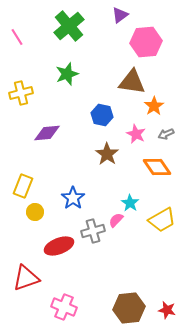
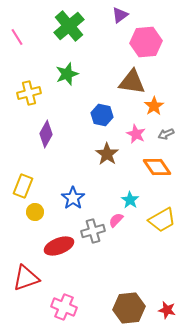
yellow cross: moved 8 px right
purple diamond: moved 1 px left, 1 px down; rotated 56 degrees counterclockwise
cyan star: moved 3 px up
